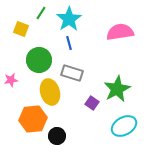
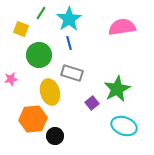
pink semicircle: moved 2 px right, 5 px up
green circle: moved 5 px up
pink star: moved 1 px up
purple square: rotated 16 degrees clockwise
cyan ellipse: rotated 50 degrees clockwise
black circle: moved 2 px left
